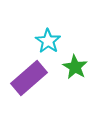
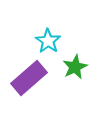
green star: rotated 15 degrees clockwise
